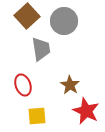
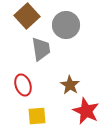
gray circle: moved 2 px right, 4 px down
